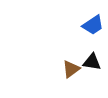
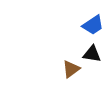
black triangle: moved 8 px up
